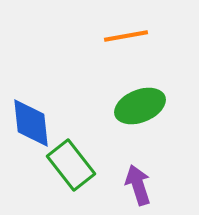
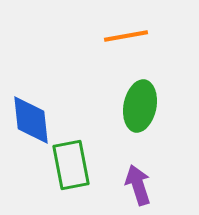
green ellipse: rotated 57 degrees counterclockwise
blue diamond: moved 3 px up
green rectangle: rotated 27 degrees clockwise
